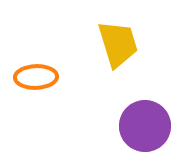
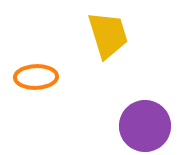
yellow trapezoid: moved 10 px left, 9 px up
